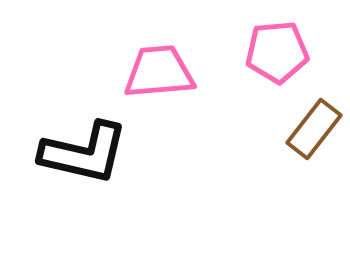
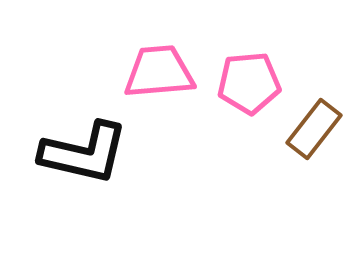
pink pentagon: moved 28 px left, 31 px down
